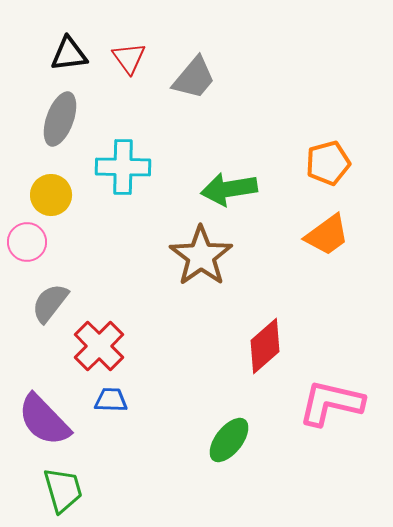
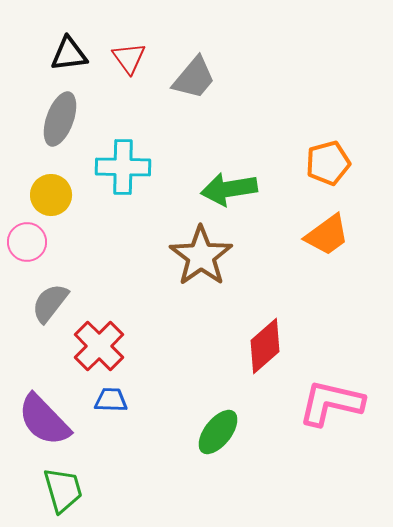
green ellipse: moved 11 px left, 8 px up
